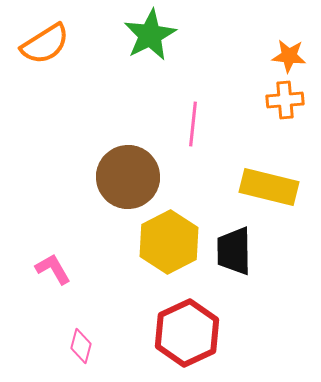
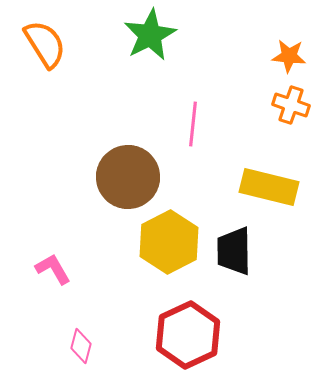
orange semicircle: rotated 90 degrees counterclockwise
orange cross: moved 6 px right, 5 px down; rotated 24 degrees clockwise
red hexagon: moved 1 px right, 2 px down
